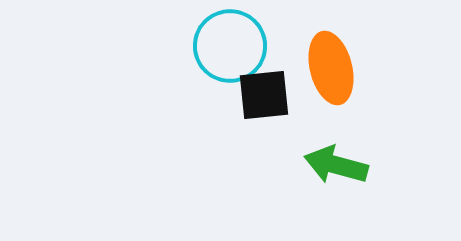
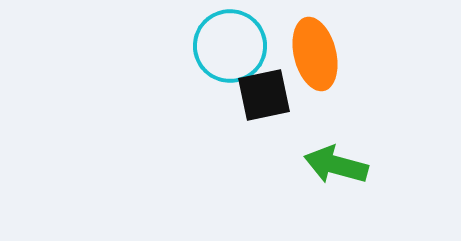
orange ellipse: moved 16 px left, 14 px up
black square: rotated 6 degrees counterclockwise
